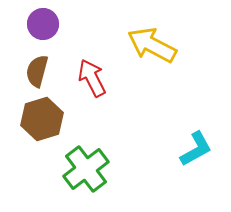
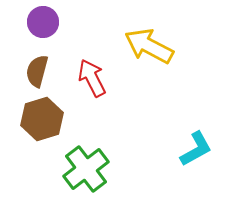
purple circle: moved 2 px up
yellow arrow: moved 3 px left, 1 px down
